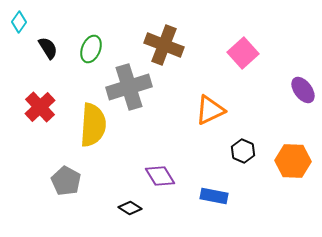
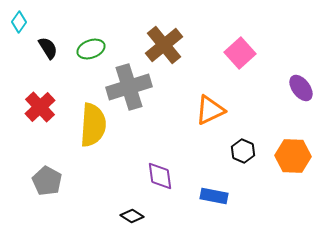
brown cross: rotated 30 degrees clockwise
green ellipse: rotated 48 degrees clockwise
pink square: moved 3 px left
purple ellipse: moved 2 px left, 2 px up
orange hexagon: moved 5 px up
purple diamond: rotated 24 degrees clockwise
gray pentagon: moved 19 px left
black diamond: moved 2 px right, 8 px down
